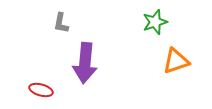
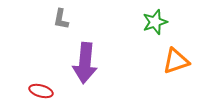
gray L-shape: moved 4 px up
red ellipse: moved 1 px down
